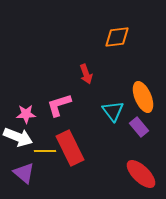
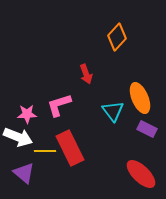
orange diamond: rotated 40 degrees counterclockwise
orange ellipse: moved 3 px left, 1 px down
pink star: moved 1 px right
purple rectangle: moved 8 px right, 2 px down; rotated 24 degrees counterclockwise
